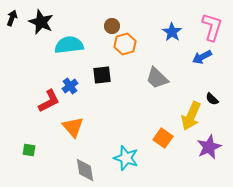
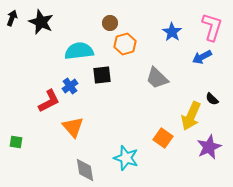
brown circle: moved 2 px left, 3 px up
cyan semicircle: moved 10 px right, 6 px down
green square: moved 13 px left, 8 px up
